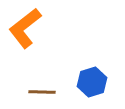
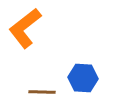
blue hexagon: moved 9 px left, 4 px up; rotated 20 degrees clockwise
